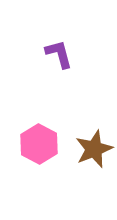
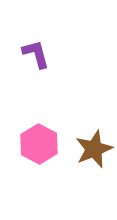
purple L-shape: moved 23 px left
